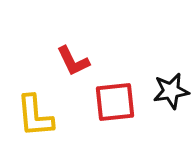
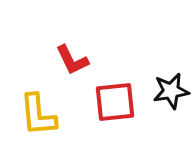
red L-shape: moved 1 px left, 1 px up
yellow L-shape: moved 3 px right, 1 px up
